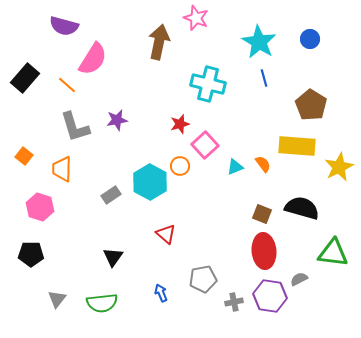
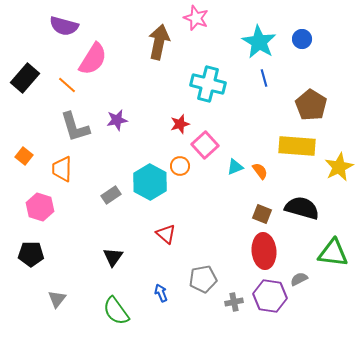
blue circle: moved 8 px left
orange semicircle: moved 3 px left, 7 px down
green semicircle: moved 14 px right, 8 px down; rotated 60 degrees clockwise
